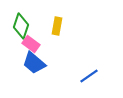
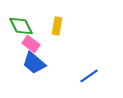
green diamond: rotated 45 degrees counterclockwise
